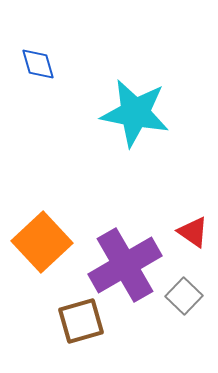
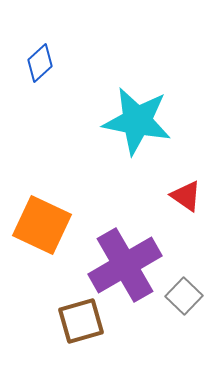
blue diamond: moved 2 px right, 1 px up; rotated 63 degrees clockwise
cyan star: moved 2 px right, 8 px down
red triangle: moved 7 px left, 36 px up
orange square: moved 17 px up; rotated 22 degrees counterclockwise
